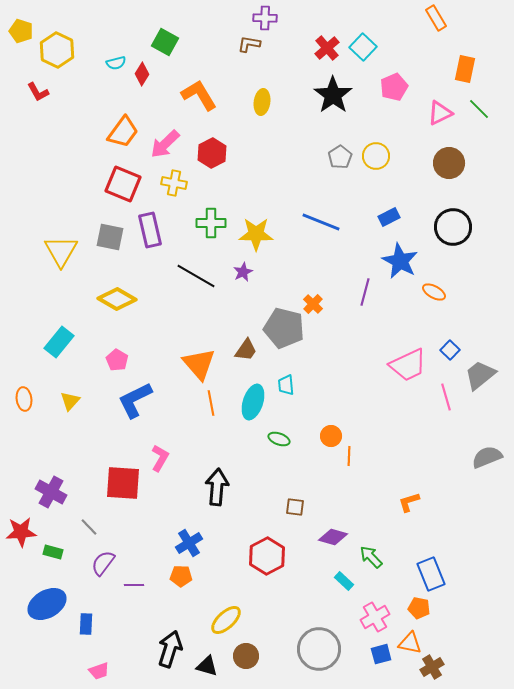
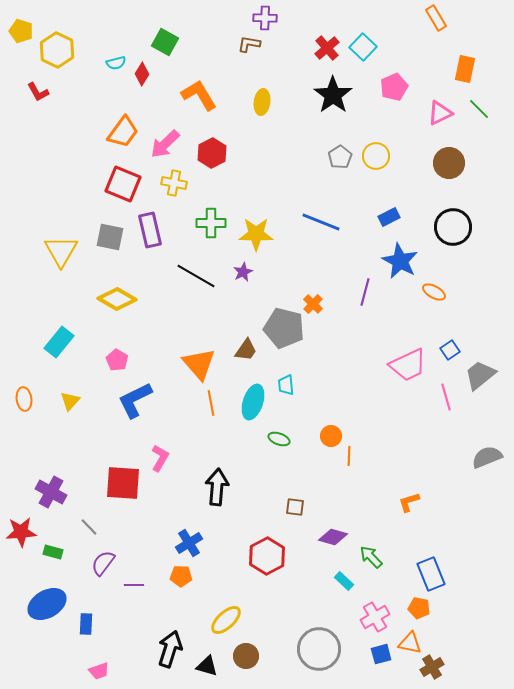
blue square at (450, 350): rotated 12 degrees clockwise
